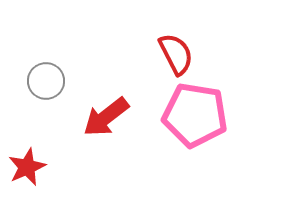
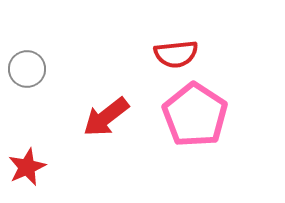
red semicircle: rotated 111 degrees clockwise
gray circle: moved 19 px left, 12 px up
pink pentagon: rotated 24 degrees clockwise
